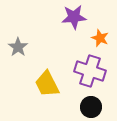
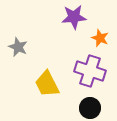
gray star: rotated 12 degrees counterclockwise
black circle: moved 1 px left, 1 px down
